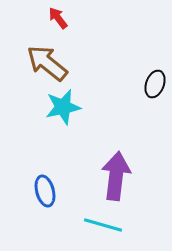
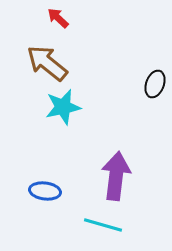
red arrow: rotated 10 degrees counterclockwise
blue ellipse: rotated 68 degrees counterclockwise
